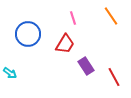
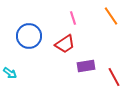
blue circle: moved 1 px right, 2 px down
red trapezoid: rotated 25 degrees clockwise
purple rectangle: rotated 66 degrees counterclockwise
